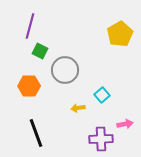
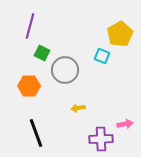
green square: moved 2 px right, 2 px down
cyan square: moved 39 px up; rotated 28 degrees counterclockwise
